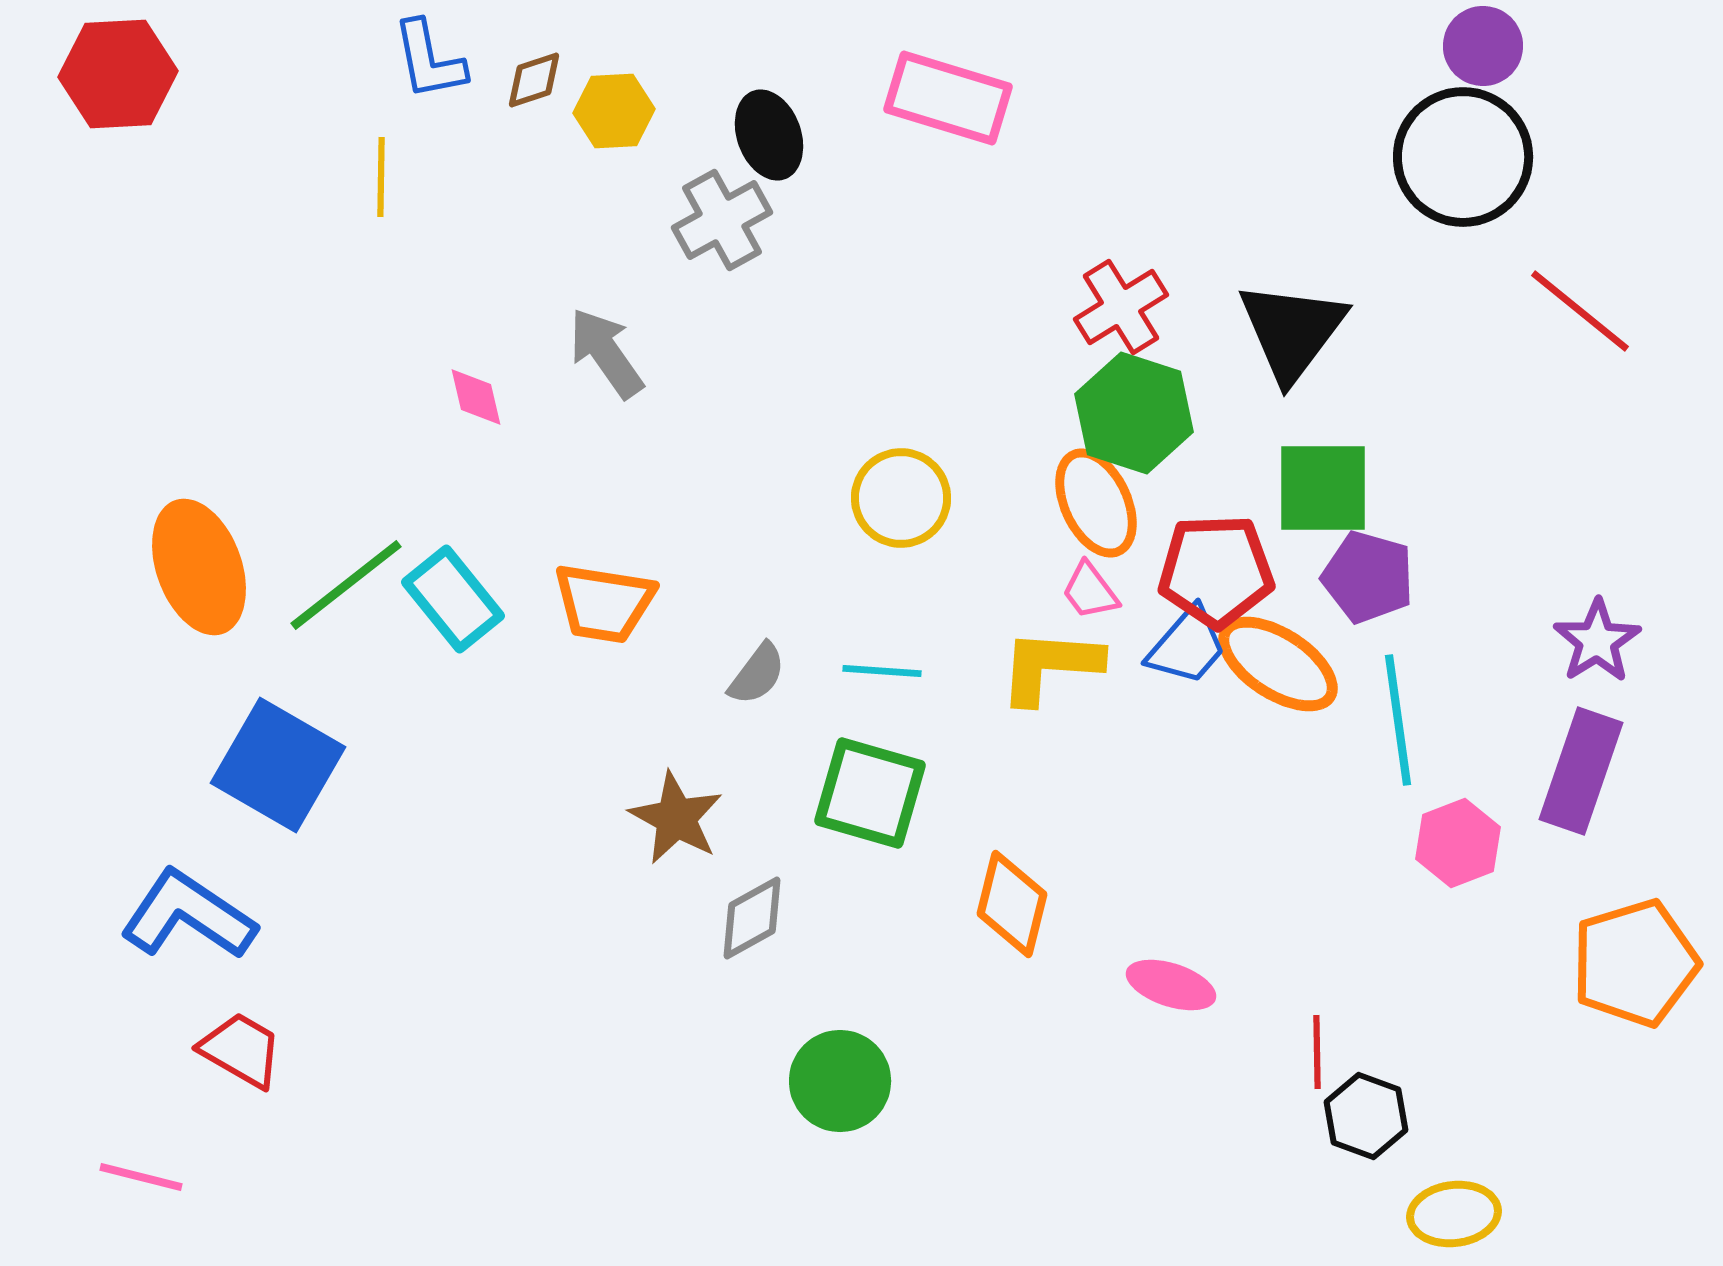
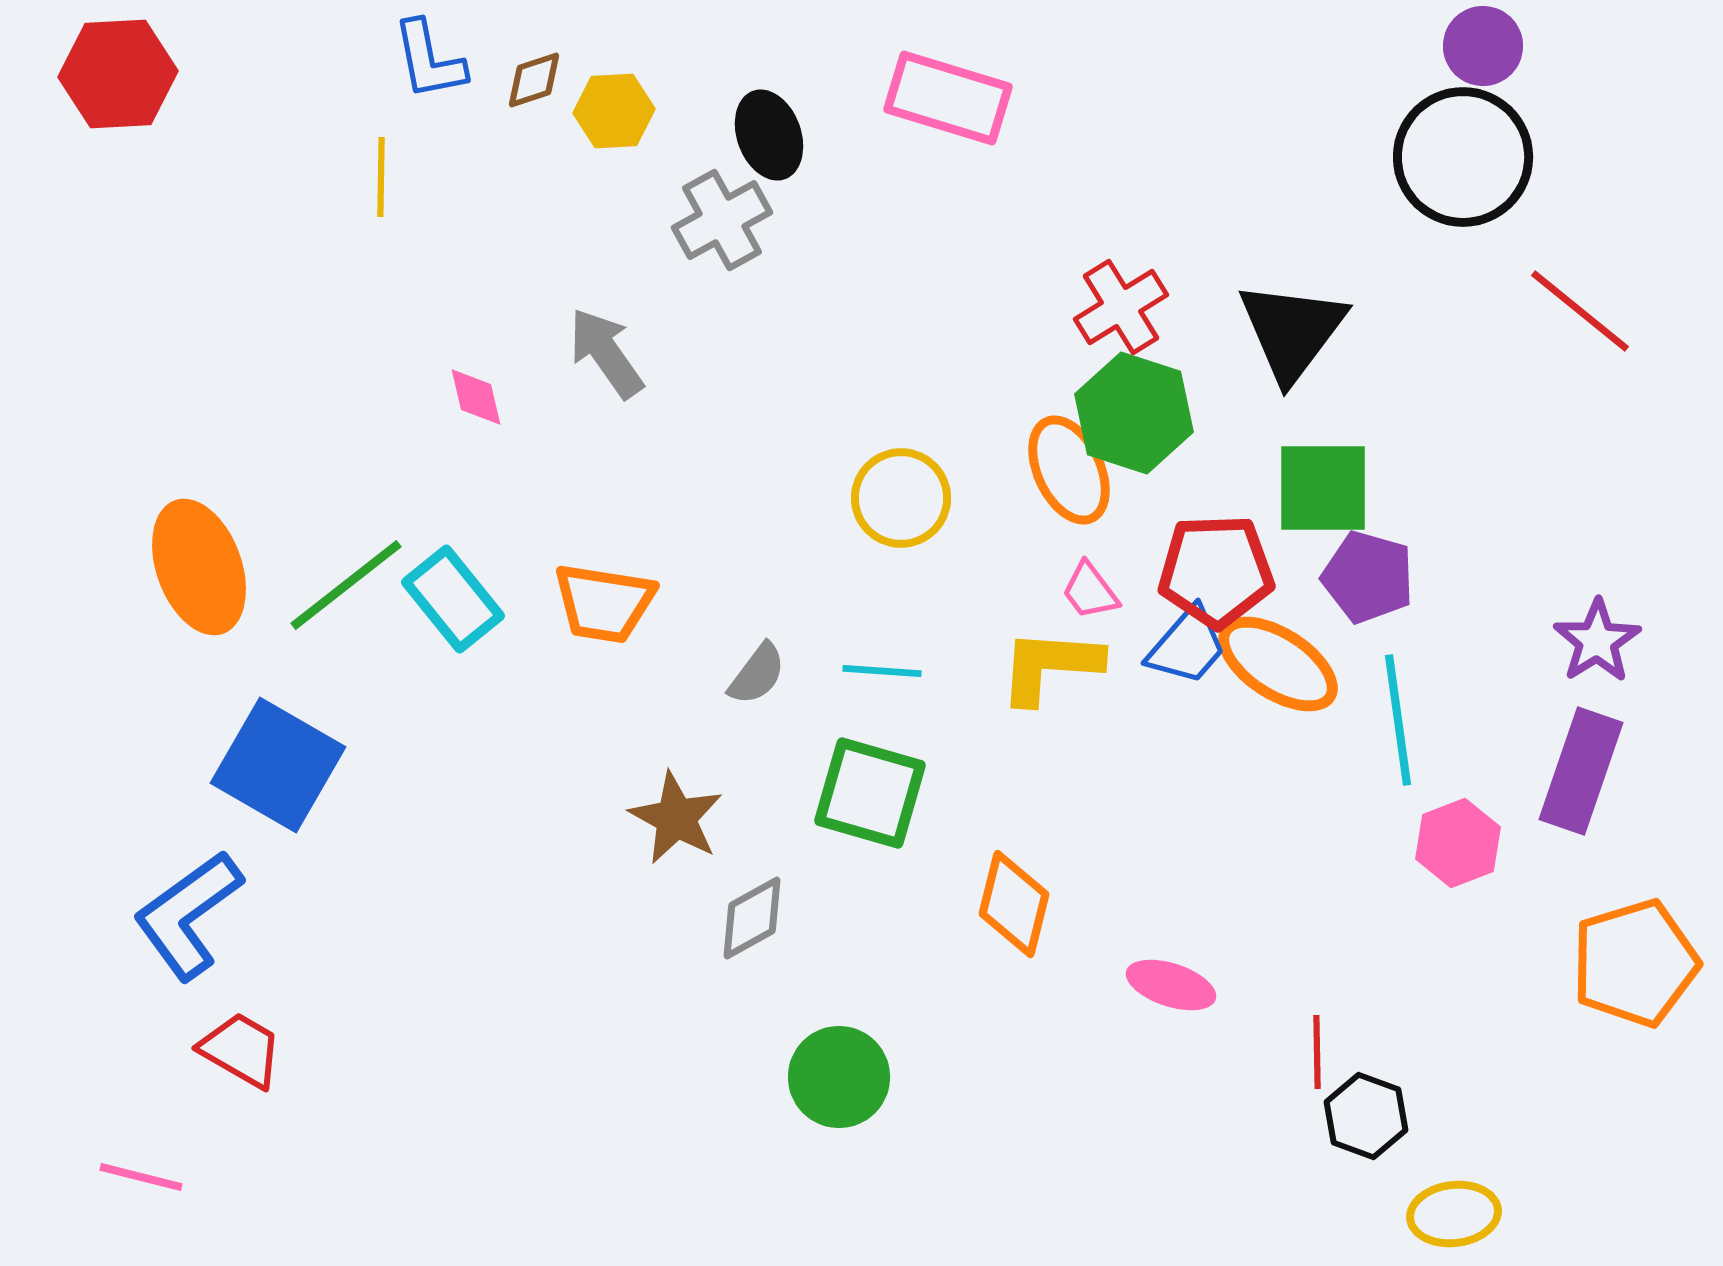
orange ellipse at (1096, 503): moved 27 px left, 33 px up
orange diamond at (1012, 904): moved 2 px right
blue L-shape at (188, 915): rotated 70 degrees counterclockwise
green circle at (840, 1081): moved 1 px left, 4 px up
